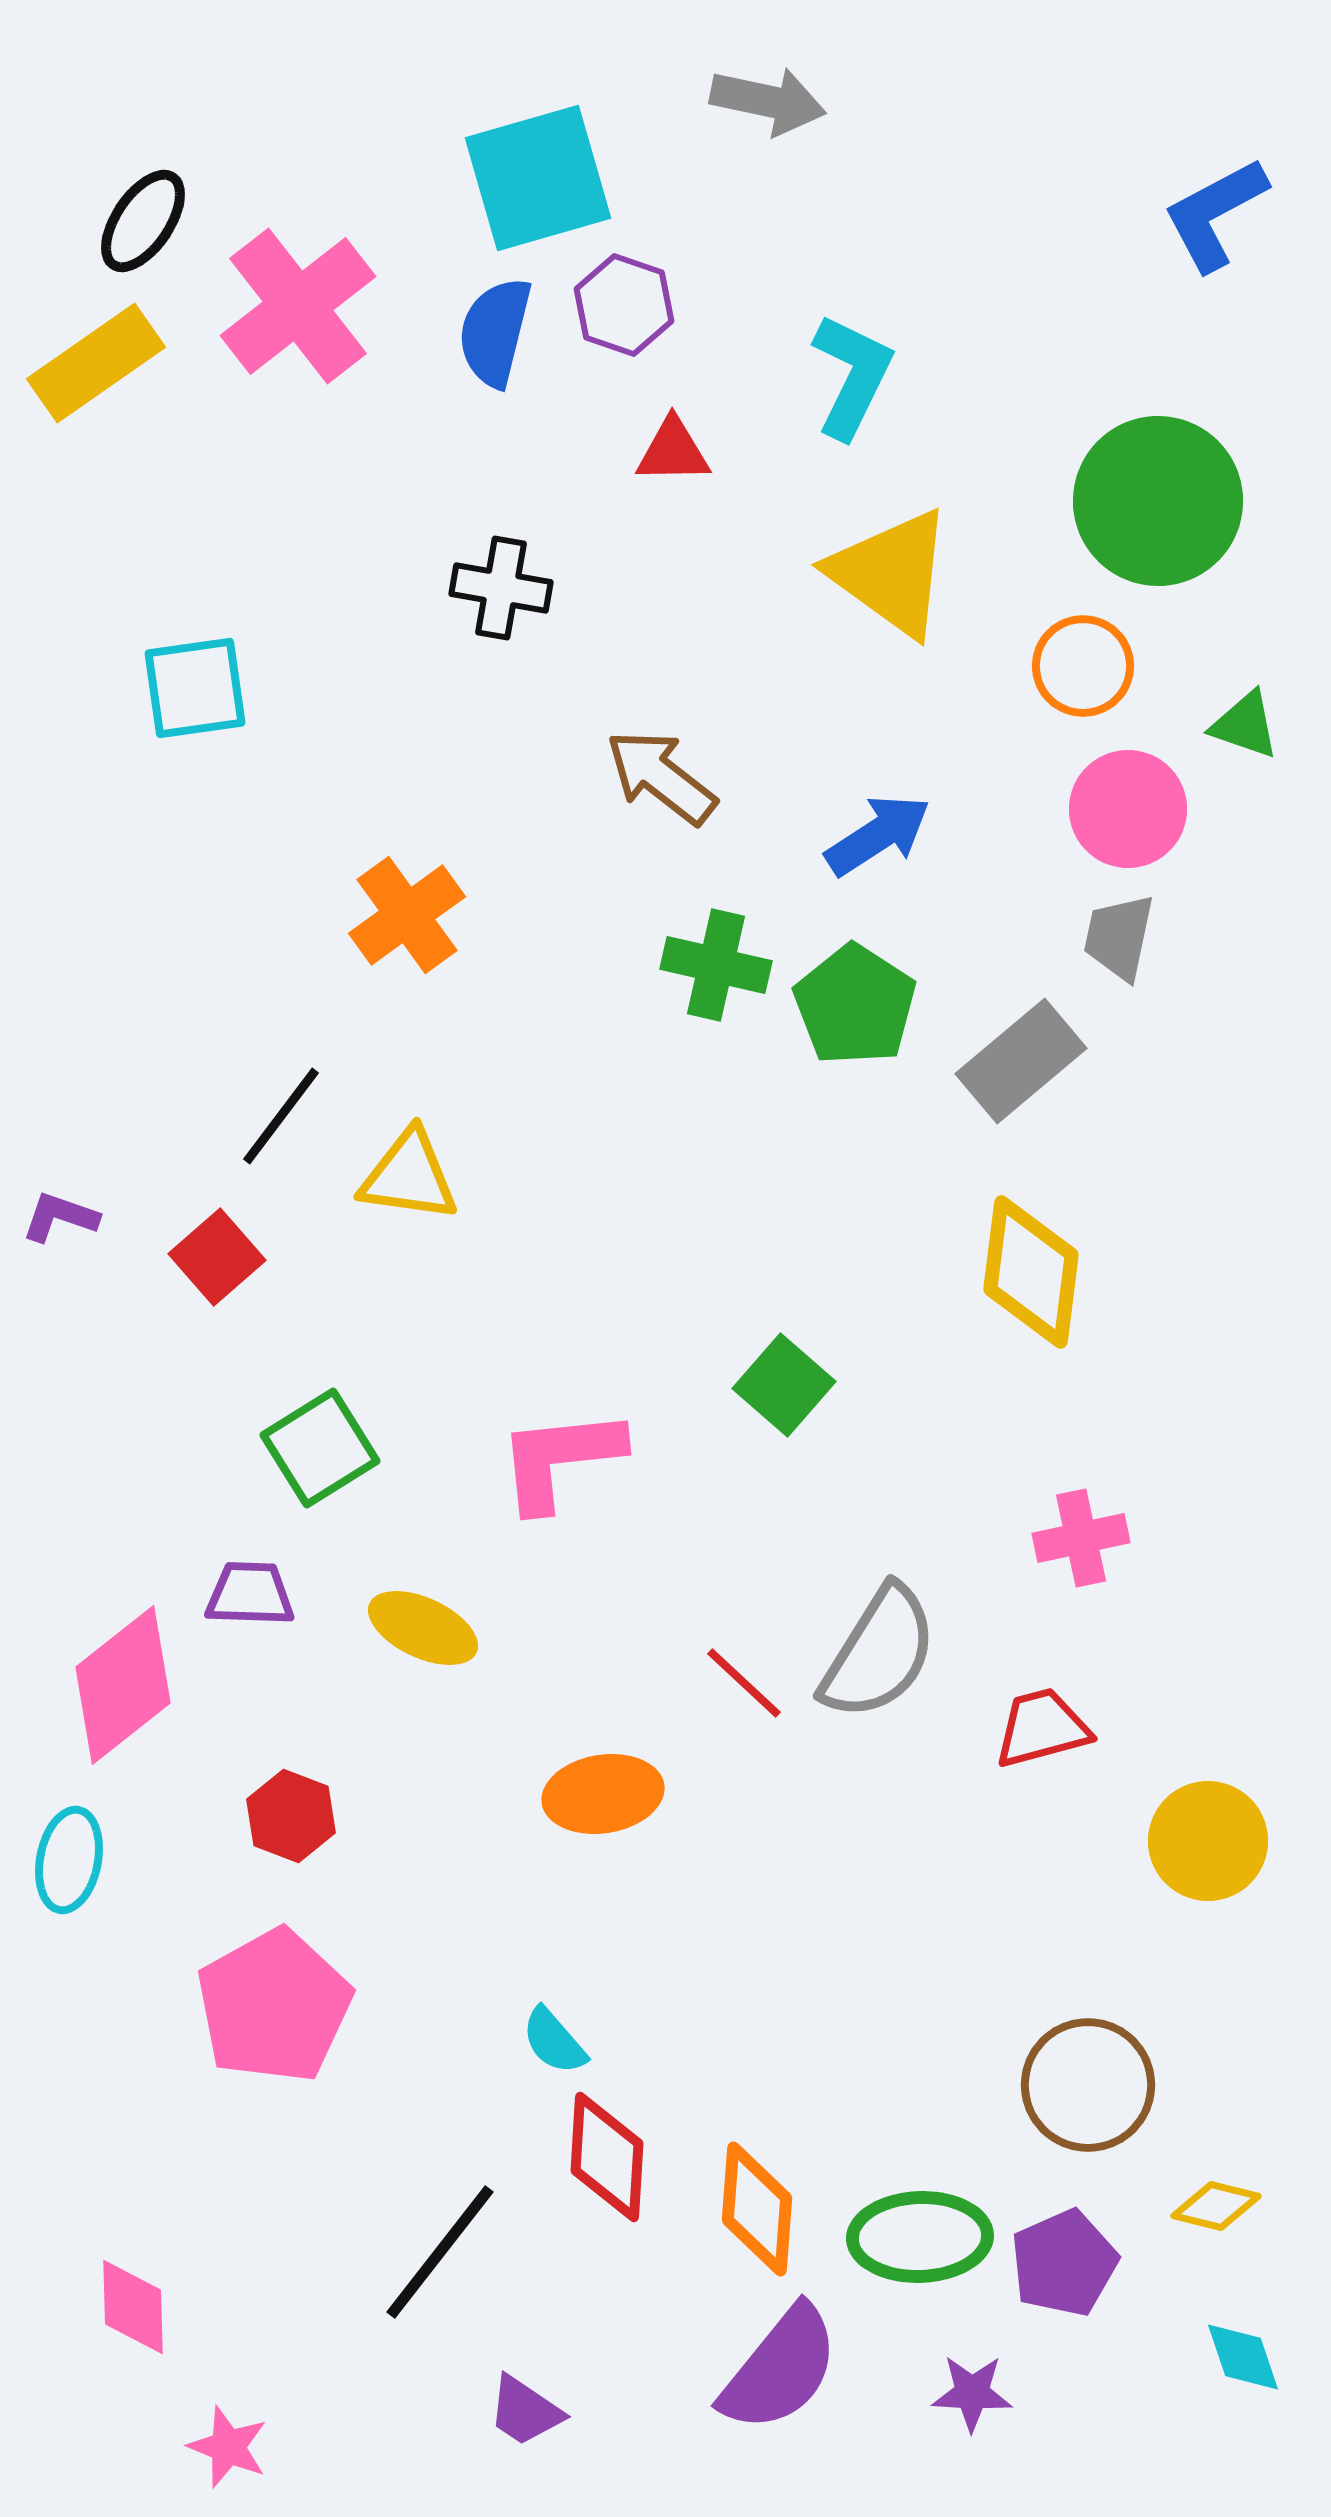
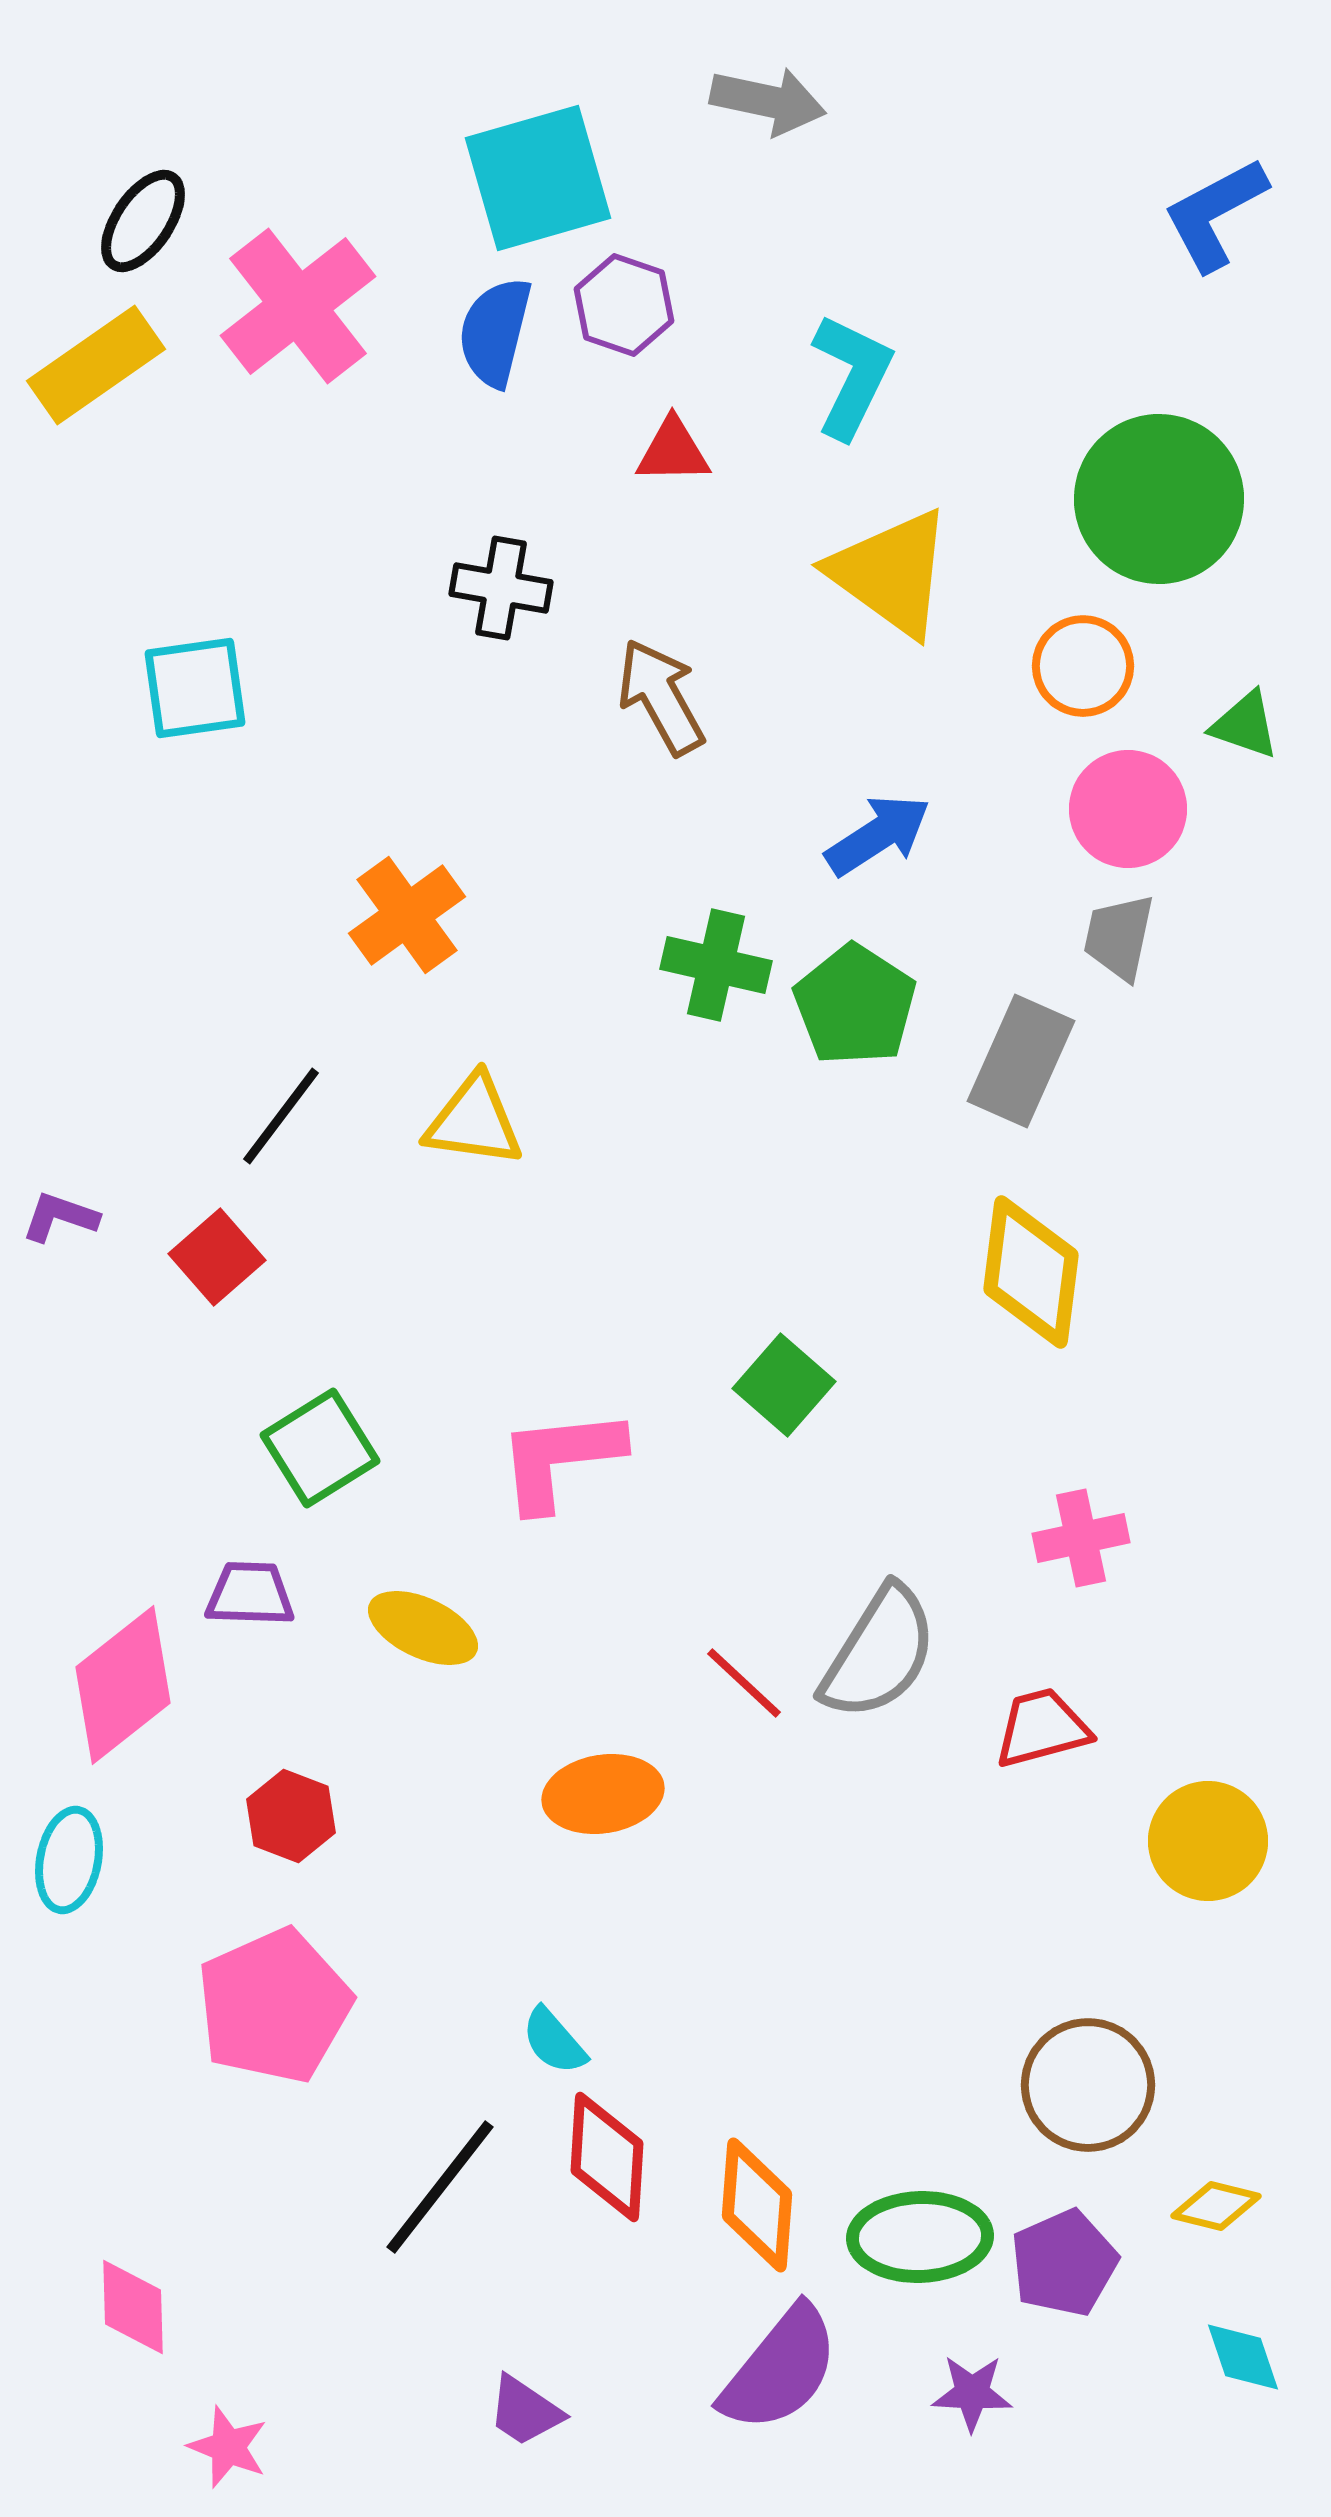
yellow rectangle at (96, 363): moved 2 px down
green circle at (1158, 501): moved 1 px right, 2 px up
brown arrow at (661, 777): moved 80 px up; rotated 23 degrees clockwise
gray rectangle at (1021, 1061): rotated 26 degrees counterclockwise
yellow triangle at (409, 1176): moved 65 px right, 55 px up
pink pentagon at (274, 2006): rotated 5 degrees clockwise
orange diamond at (757, 2209): moved 4 px up
black line at (440, 2252): moved 65 px up
